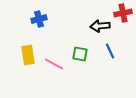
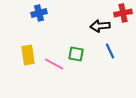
blue cross: moved 6 px up
green square: moved 4 px left
